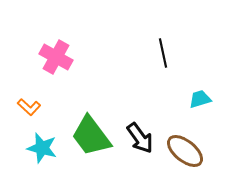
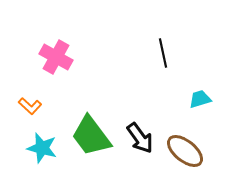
orange L-shape: moved 1 px right, 1 px up
